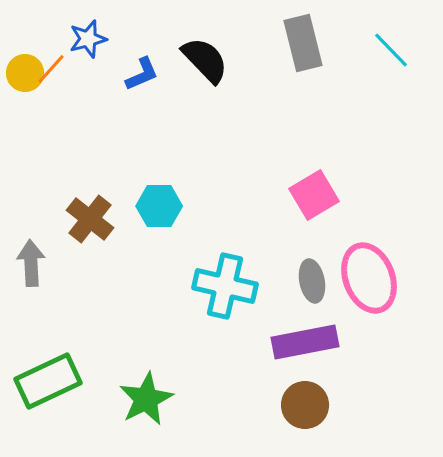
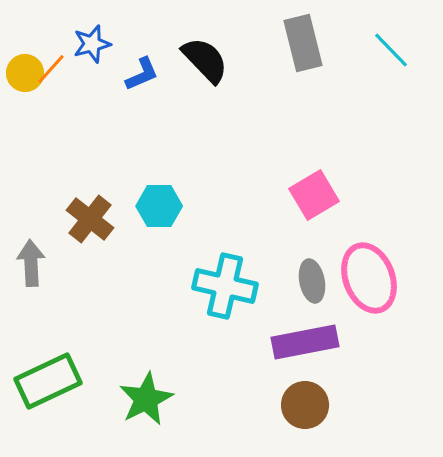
blue star: moved 4 px right, 5 px down
